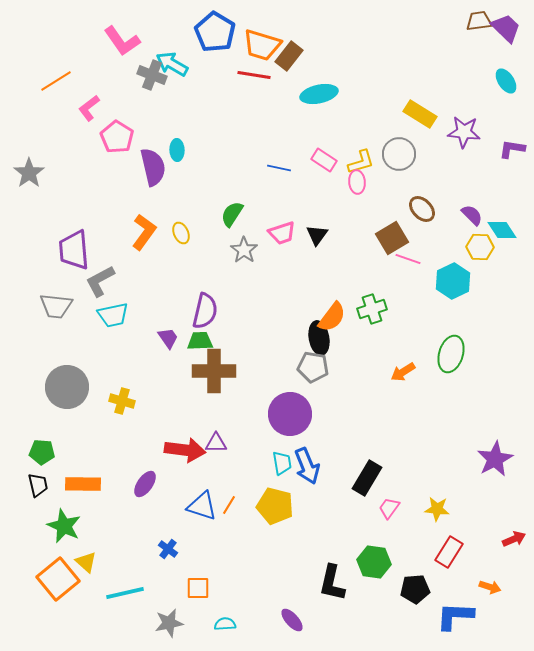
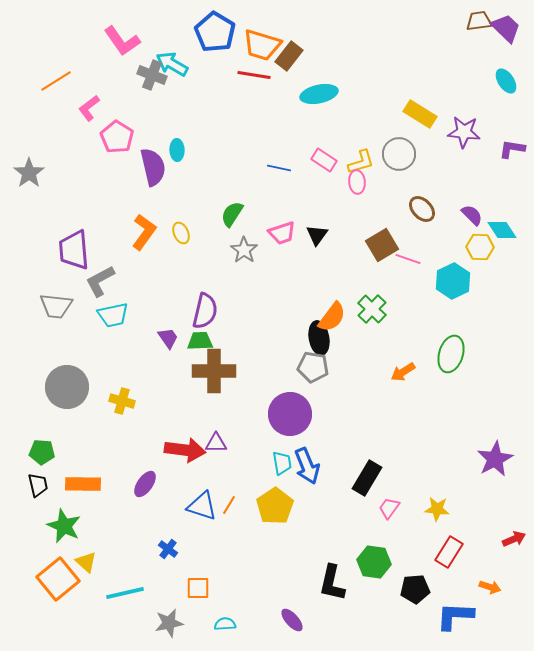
brown square at (392, 238): moved 10 px left, 7 px down
green cross at (372, 309): rotated 28 degrees counterclockwise
yellow pentagon at (275, 506): rotated 24 degrees clockwise
